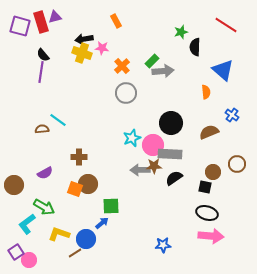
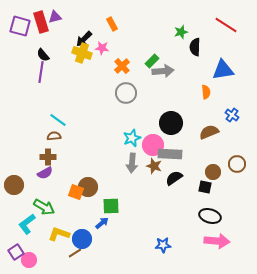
orange rectangle at (116, 21): moved 4 px left, 3 px down
black arrow at (84, 39): rotated 36 degrees counterclockwise
blue triangle at (223, 70): rotated 50 degrees counterclockwise
brown semicircle at (42, 129): moved 12 px right, 7 px down
brown cross at (79, 157): moved 31 px left
brown star at (154, 166): rotated 21 degrees clockwise
gray arrow at (140, 170): moved 8 px left, 7 px up; rotated 84 degrees counterclockwise
brown circle at (88, 184): moved 3 px down
orange square at (75, 189): moved 1 px right, 3 px down
black ellipse at (207, 213): moved 3 px right, 3 px down
pink arrow at (211, 236): moved 6 px right, 5 px down
blue circle at (86, 239): moved 4 px left
